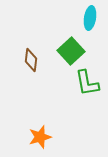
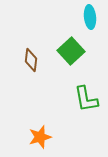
cyan ellipse: moved 1 px up; rotated 15 degrees counterclockwise
green L-shape: moved 1 px left, 16 px down
